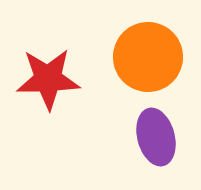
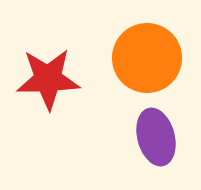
orange circle: moved 1 px left, 1 px down
